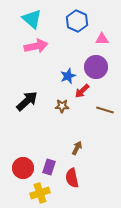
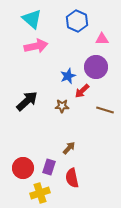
brown arrow: moved 8 px left; rotated 16 degrees clockwise
